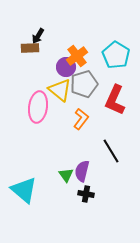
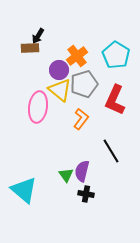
purple circle: moved 7 px left, 3 px down
